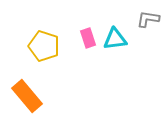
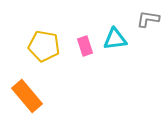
pink rectangle: moved 3 px left, 8 px down
yellow pentagon: rotated 8 degrees counterclockwise
